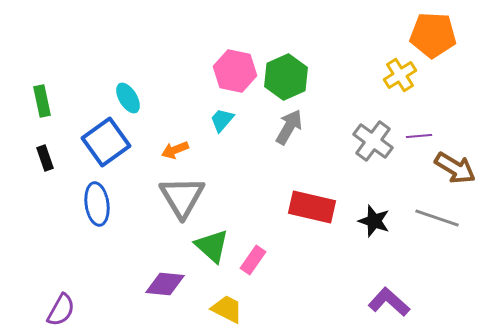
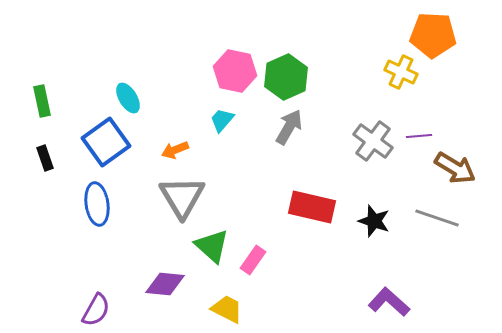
yellow cross: moved 1 px right, 3 px up; rotated 32 degrees counterclockwise
purple semicircle: moved 35 px right
